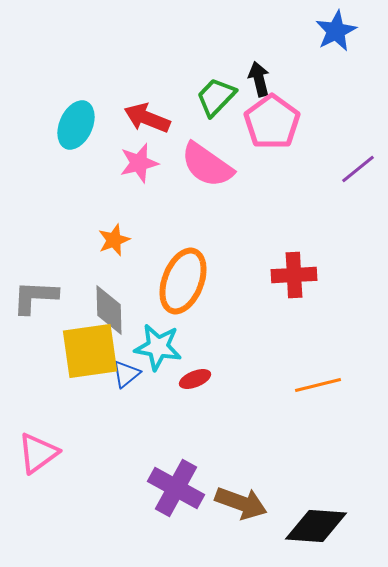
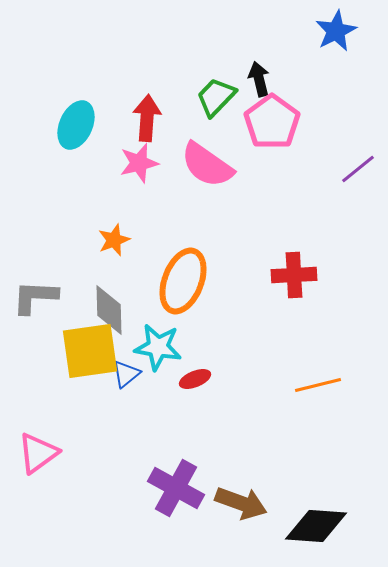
red arrow: rotated 72 degrees clockwise
